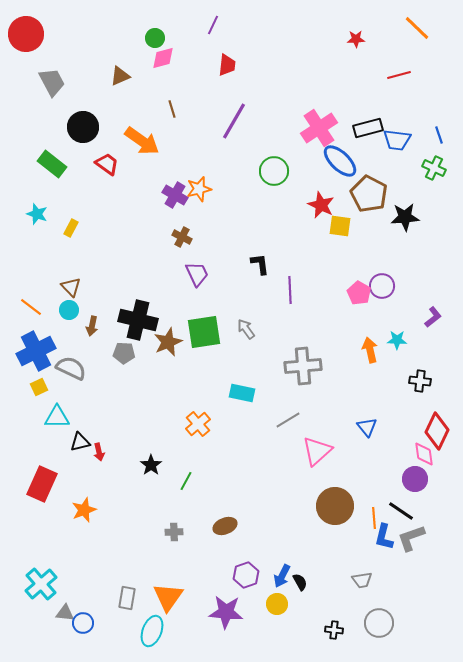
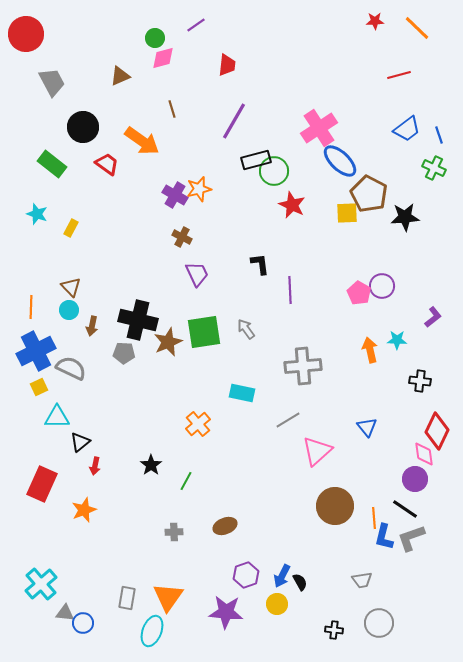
purple line at (213, 25): moved 17 px left; rotated 30 degrees clockwise
red star at (356, 39): moved 19 px right, 18 px up
black rectangle at (368, 128): moved 112 px left, 32 px down
blue trapezoid at (397, 140): moved 10 px right, 11 px up; rotated 44 degrees counterclockwise
red star at (321, 205): moved 29 px left
yellow square at (340, 226): moved 7 px right, 13 px up; rotated 10 degrees counterclockwise
orange line at (31, 307): rotated 55 degrees clockwise
black triangle at (80, 442): rotated 25 degrees counterclockwise
red arrow at (99, 452): moved 4 px left, 14 px down; rotated 24 degrees clockwise
black line at (401, 511): moved 4 px right, 2 px up
